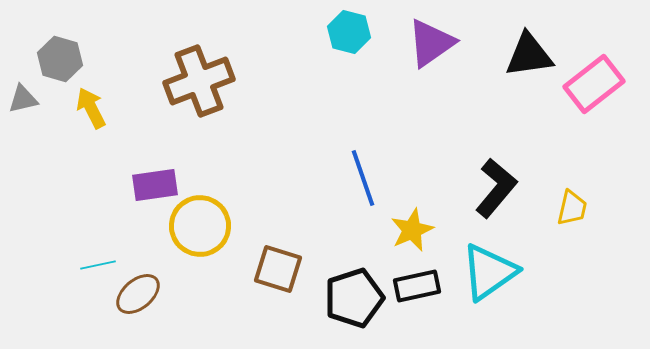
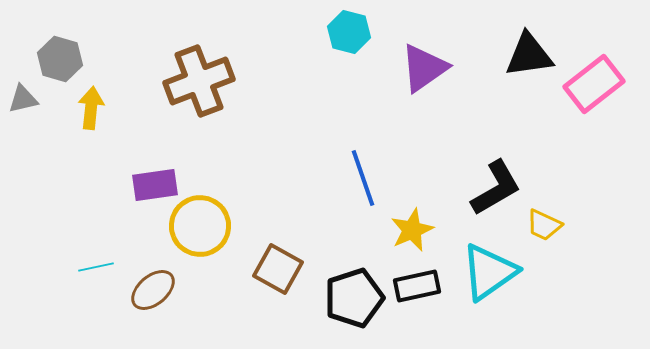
purple triangle: moved 7 px left, 25 px down
yellow arrow: rotated 33 degrees clockwise
black L-shape: rotated 20 degrees clockwise
yellow trapezoid: moved 28 px left, 17 px down; rotated 102 degrees clockwise
cyan line: moved 2 px left, 2 px down
brown square: rotated 12 degrees clockwise
brown ellipse: moved 15 px right, 4 px up
